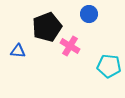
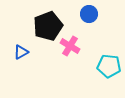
black pentagon: moved 1 px right, 1 px up
blue triangle: moved 3 px right, 1 px down; rotated 35 degrees counterclockwise
